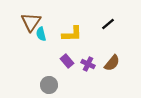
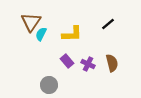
cyan semicircle: rotated 40 degrees clockwise
brown semicircle: rotated 54 degrees counterclockwise
